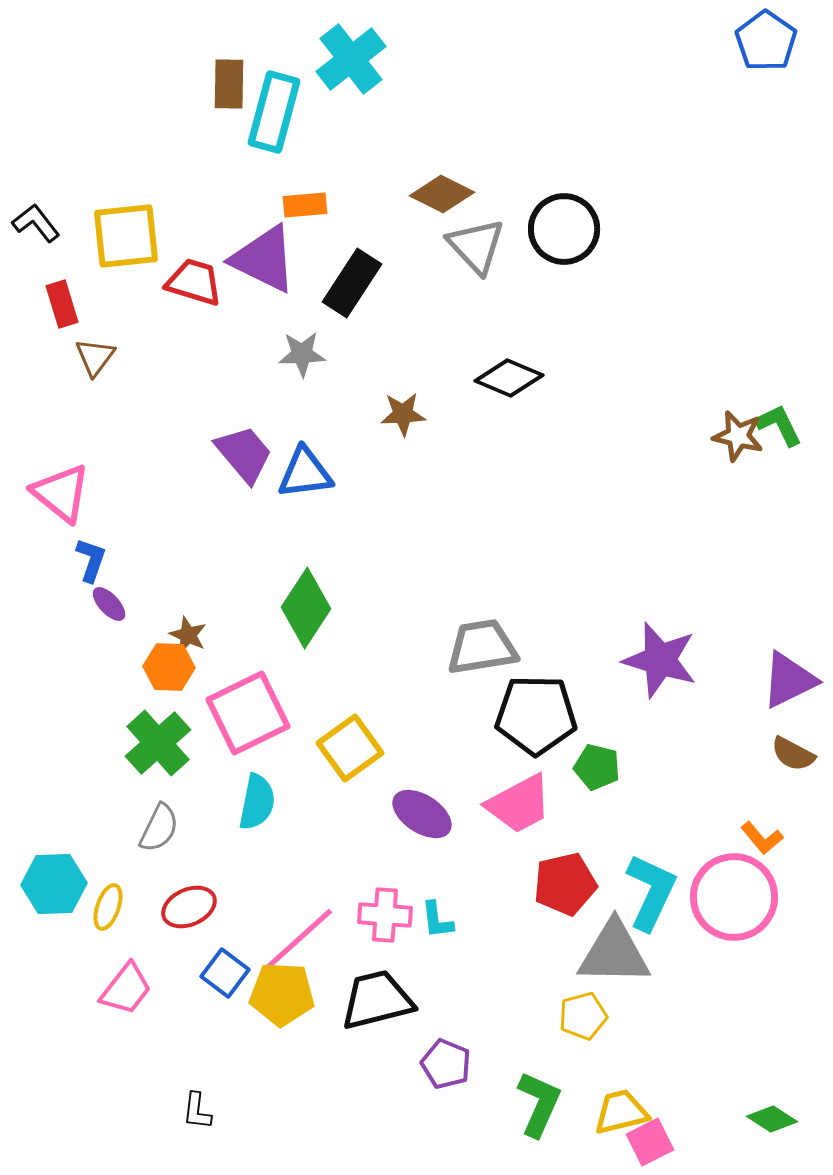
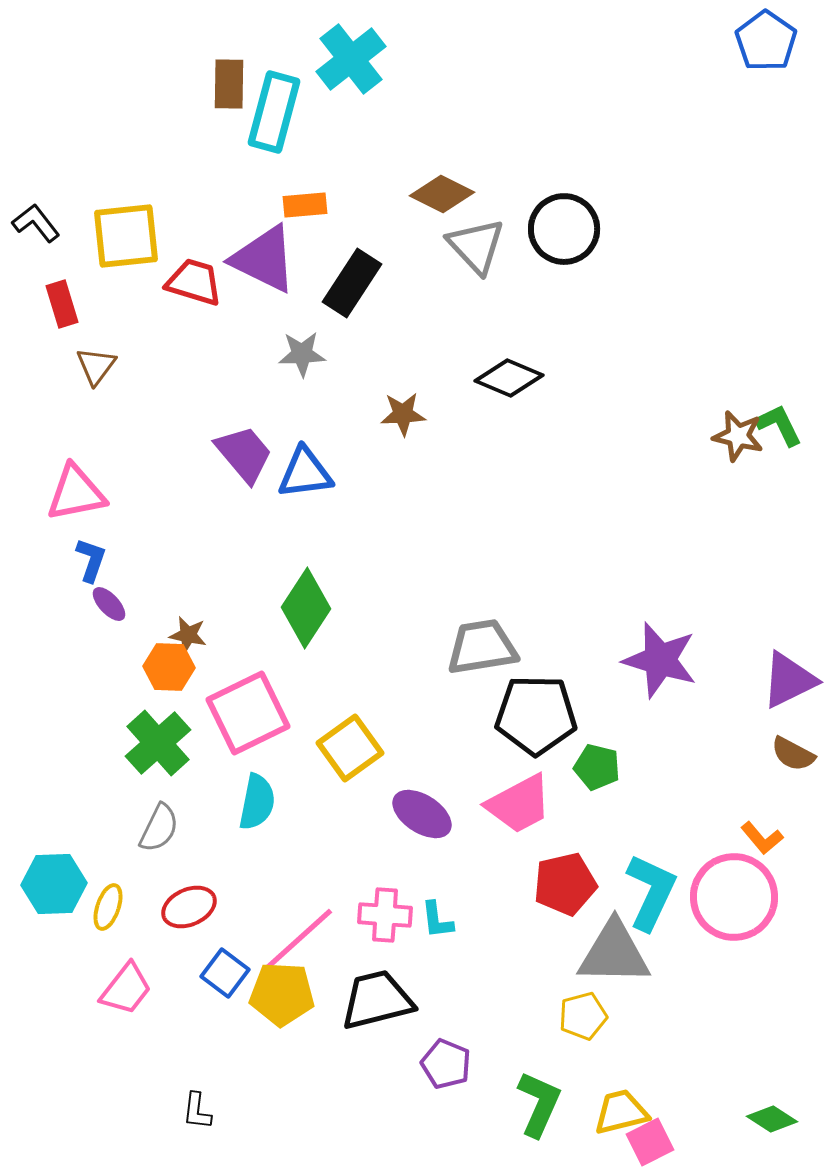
brown triangle at (95, 357): moved 1 px right, 9 px down
pink triangle at (61, 493): moved 15 px right; rotated 50 degrees counterclockwise
brown star at (188, 635): rotated 12 degrees counterclockwise
